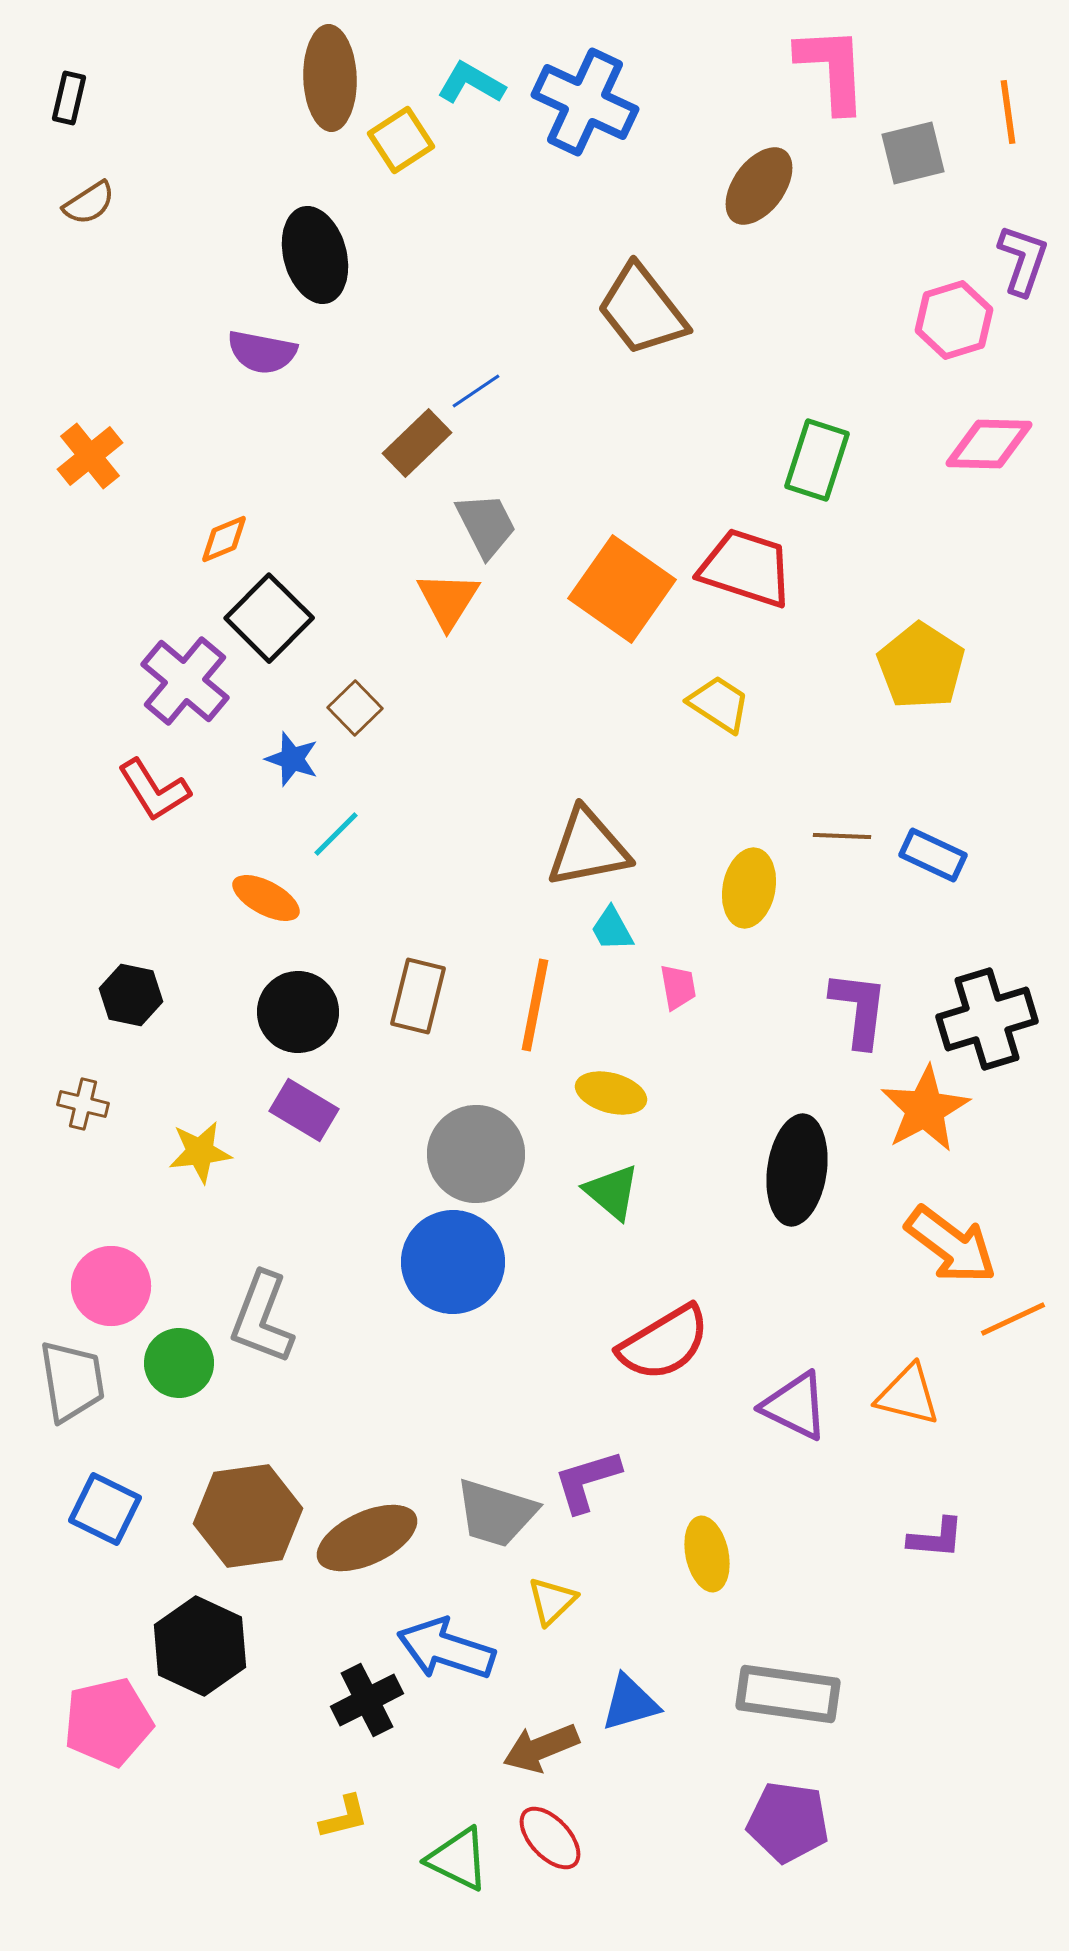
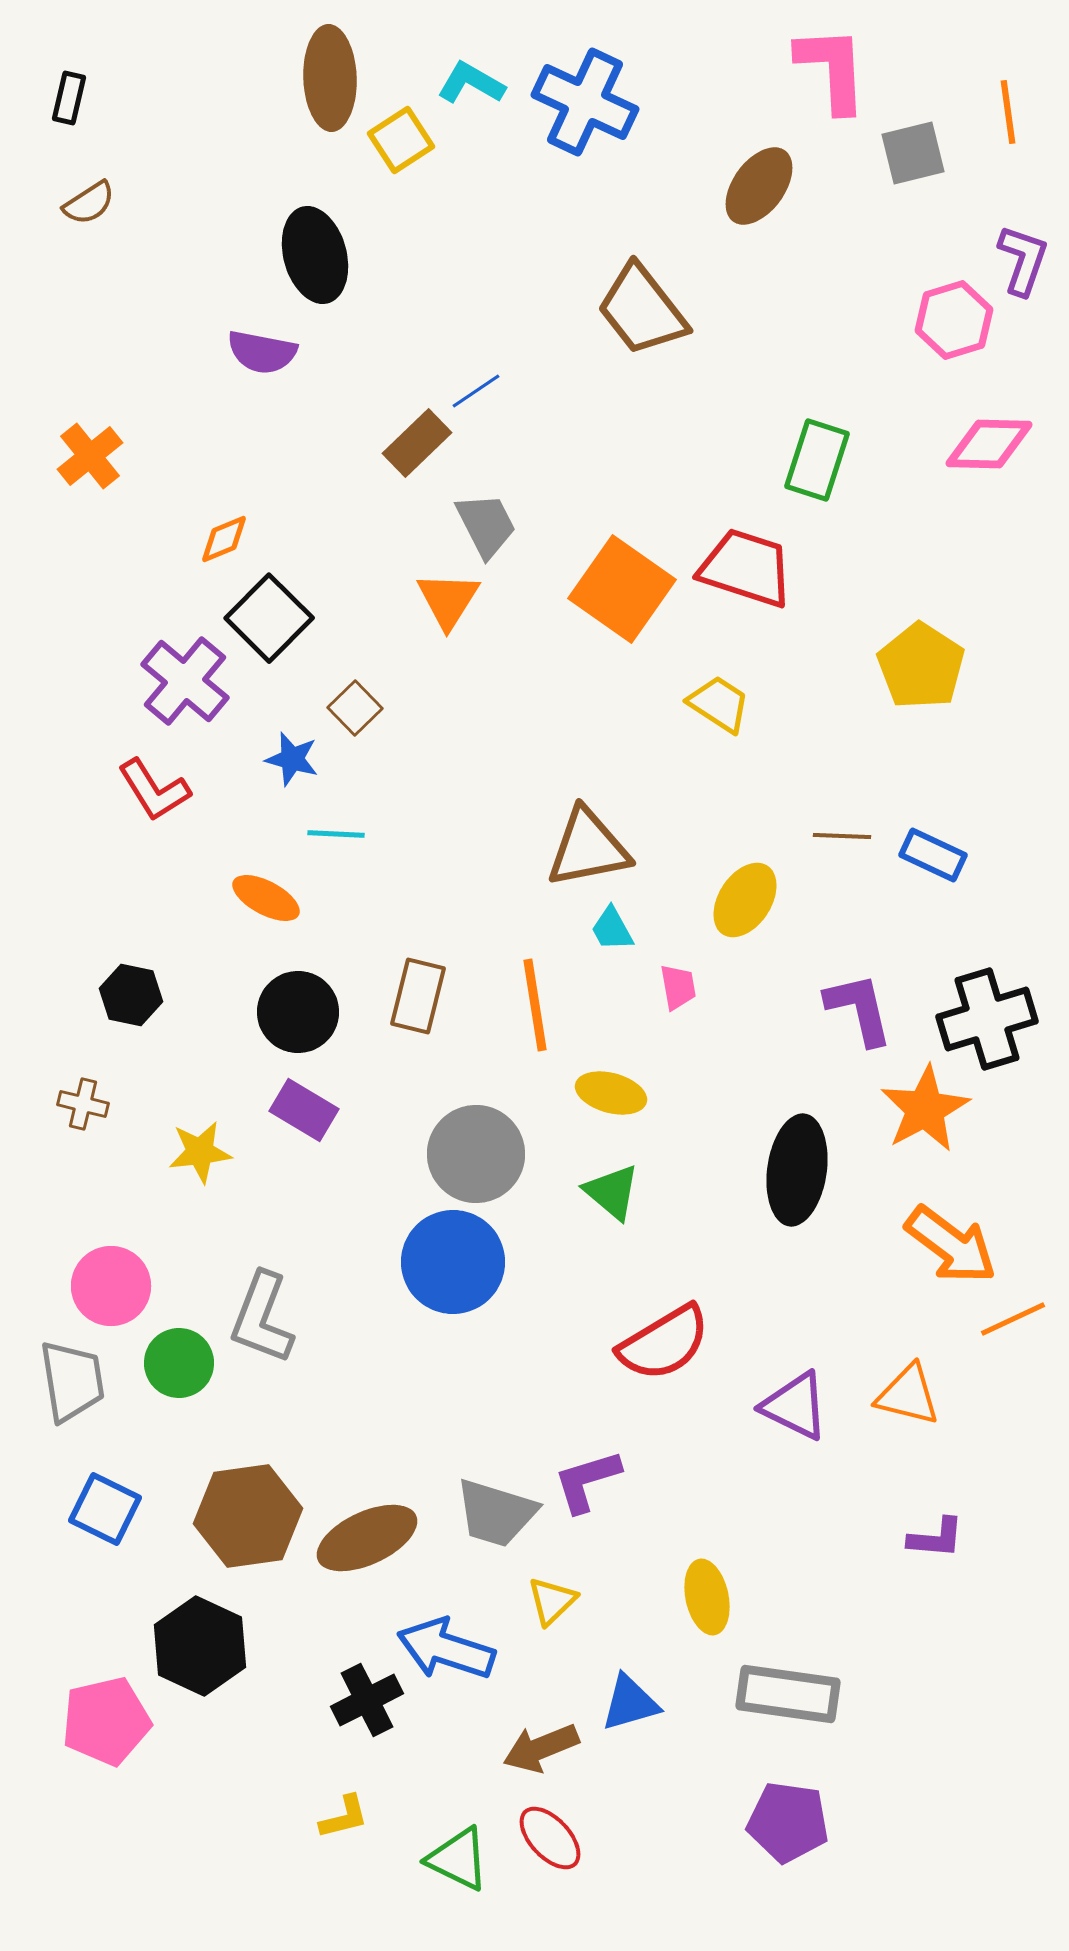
blue star at (292, 759): rotated 4 degrees counterclockwise
cyan line at (336, 834): rotated 48 degrees clockwise
yellow ellipse at (749, 888): moved 4 px left, 12 px down; rotated 22 degrees clockwise
orange line at (535, 1005): rotated 20 degrees counterclockwise
purple L-shape at (859, 1009): rotated 20 degrees counterclockwise
yellow ellipse at (707, 1554): moved 43 px down
pink pentagon at (108, 1722): moved 2 px left, 1 px up
